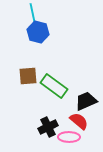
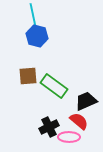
blue hexagon: moved 1 px left, 4 px down
black cross: moved 1 px right
